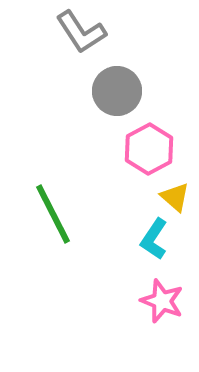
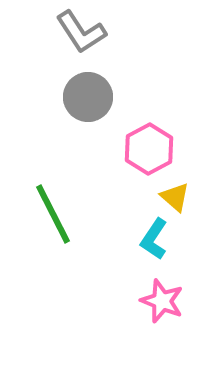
gray circle: moved 29 px left, 6 px down
